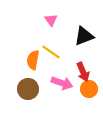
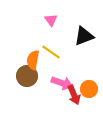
red arrow: moved 9 px left, 23 px down
brown circle: moved 1 px left, 13 px up
